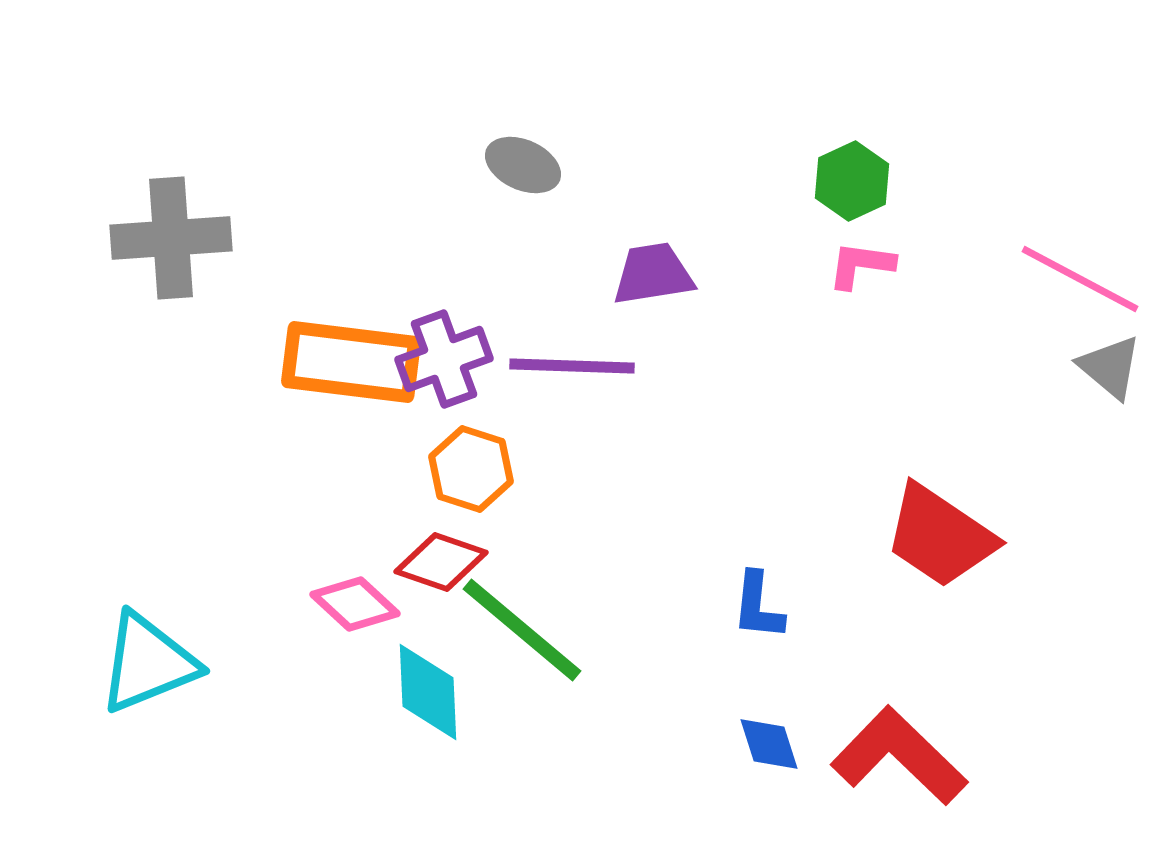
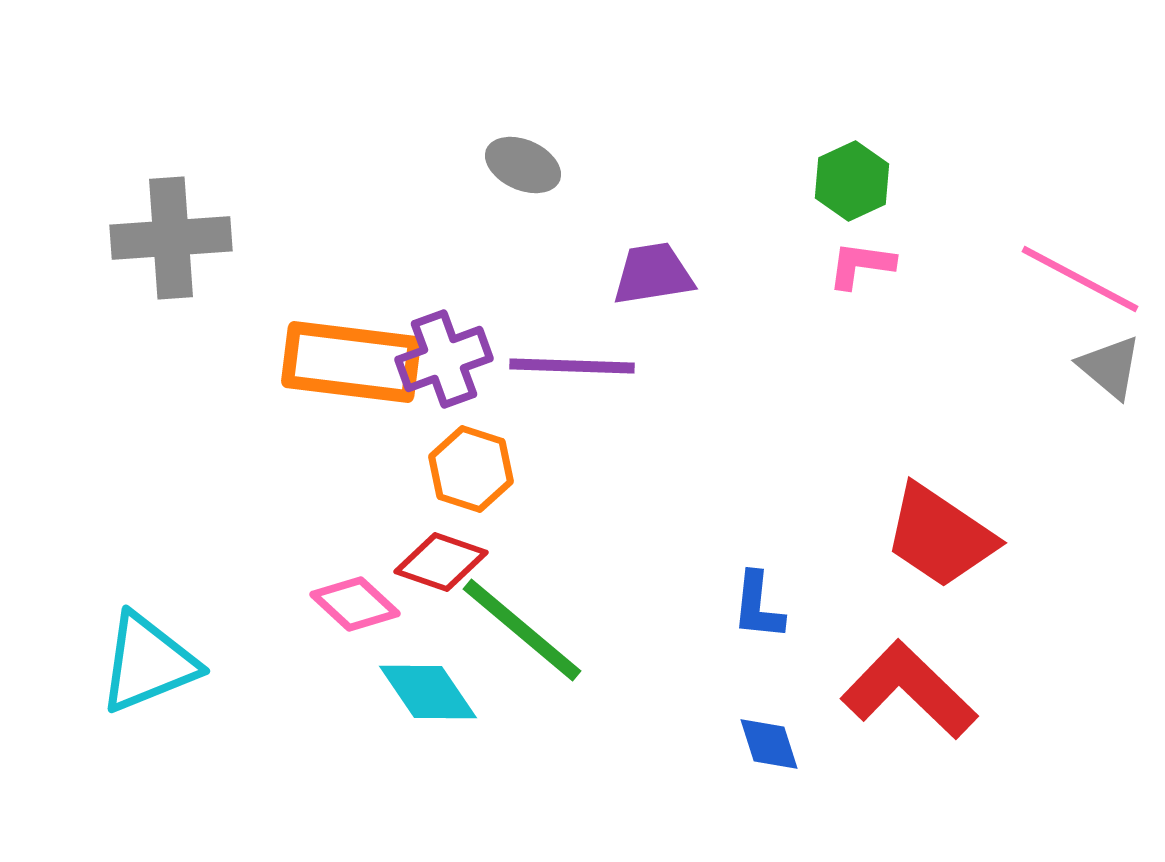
cyan diamond: rotated 32 degrees counterclockwise
red L-shape: moved 10 px right, 66 px up
